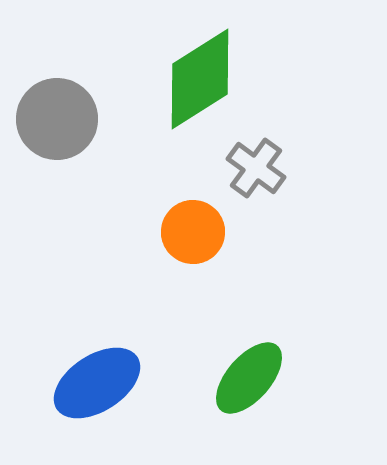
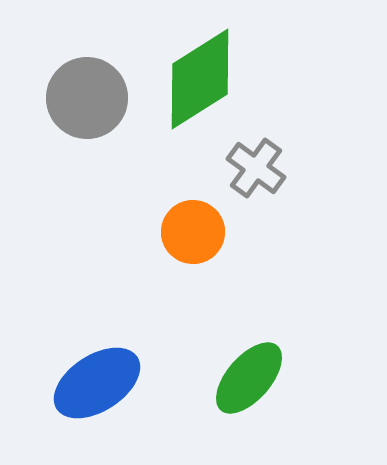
gray circle: moved 30 px right, 21 px up
